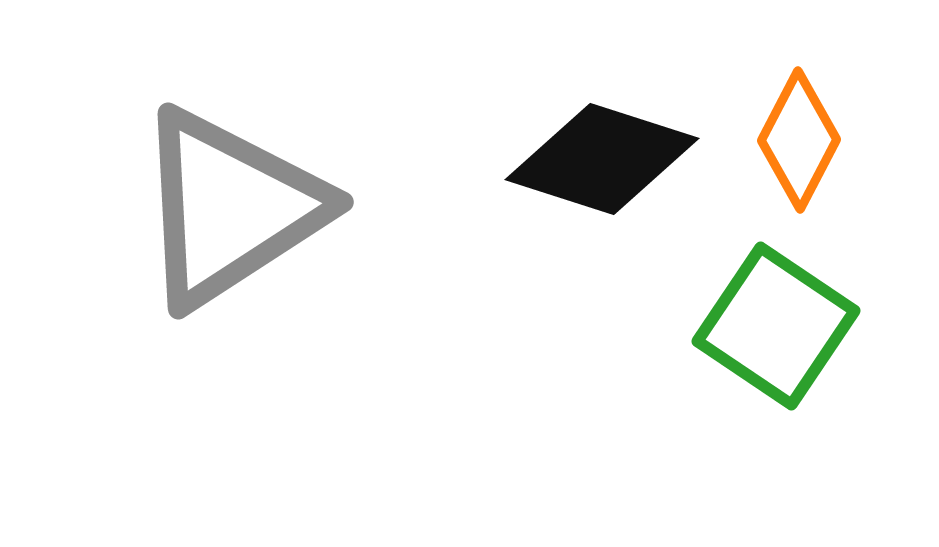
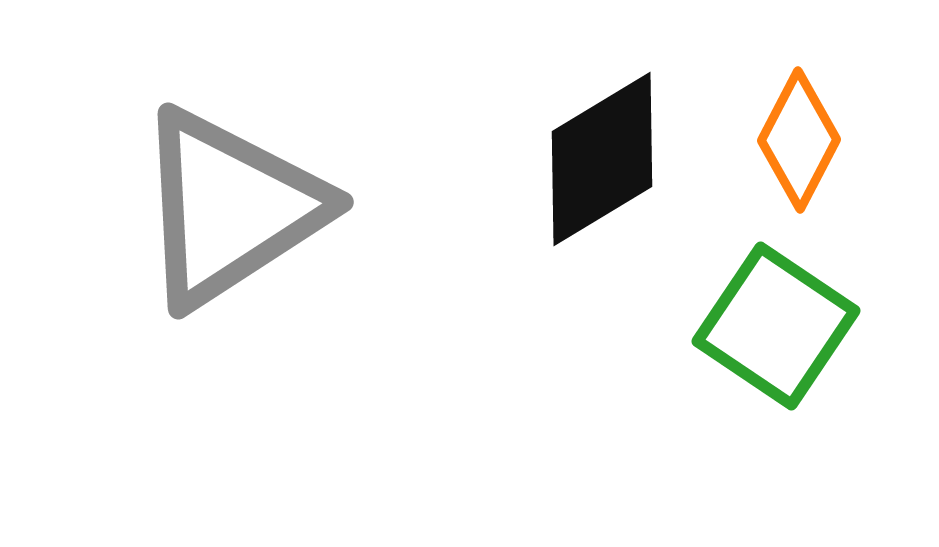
black diamond: rotated 49 degrees counterclockwise
